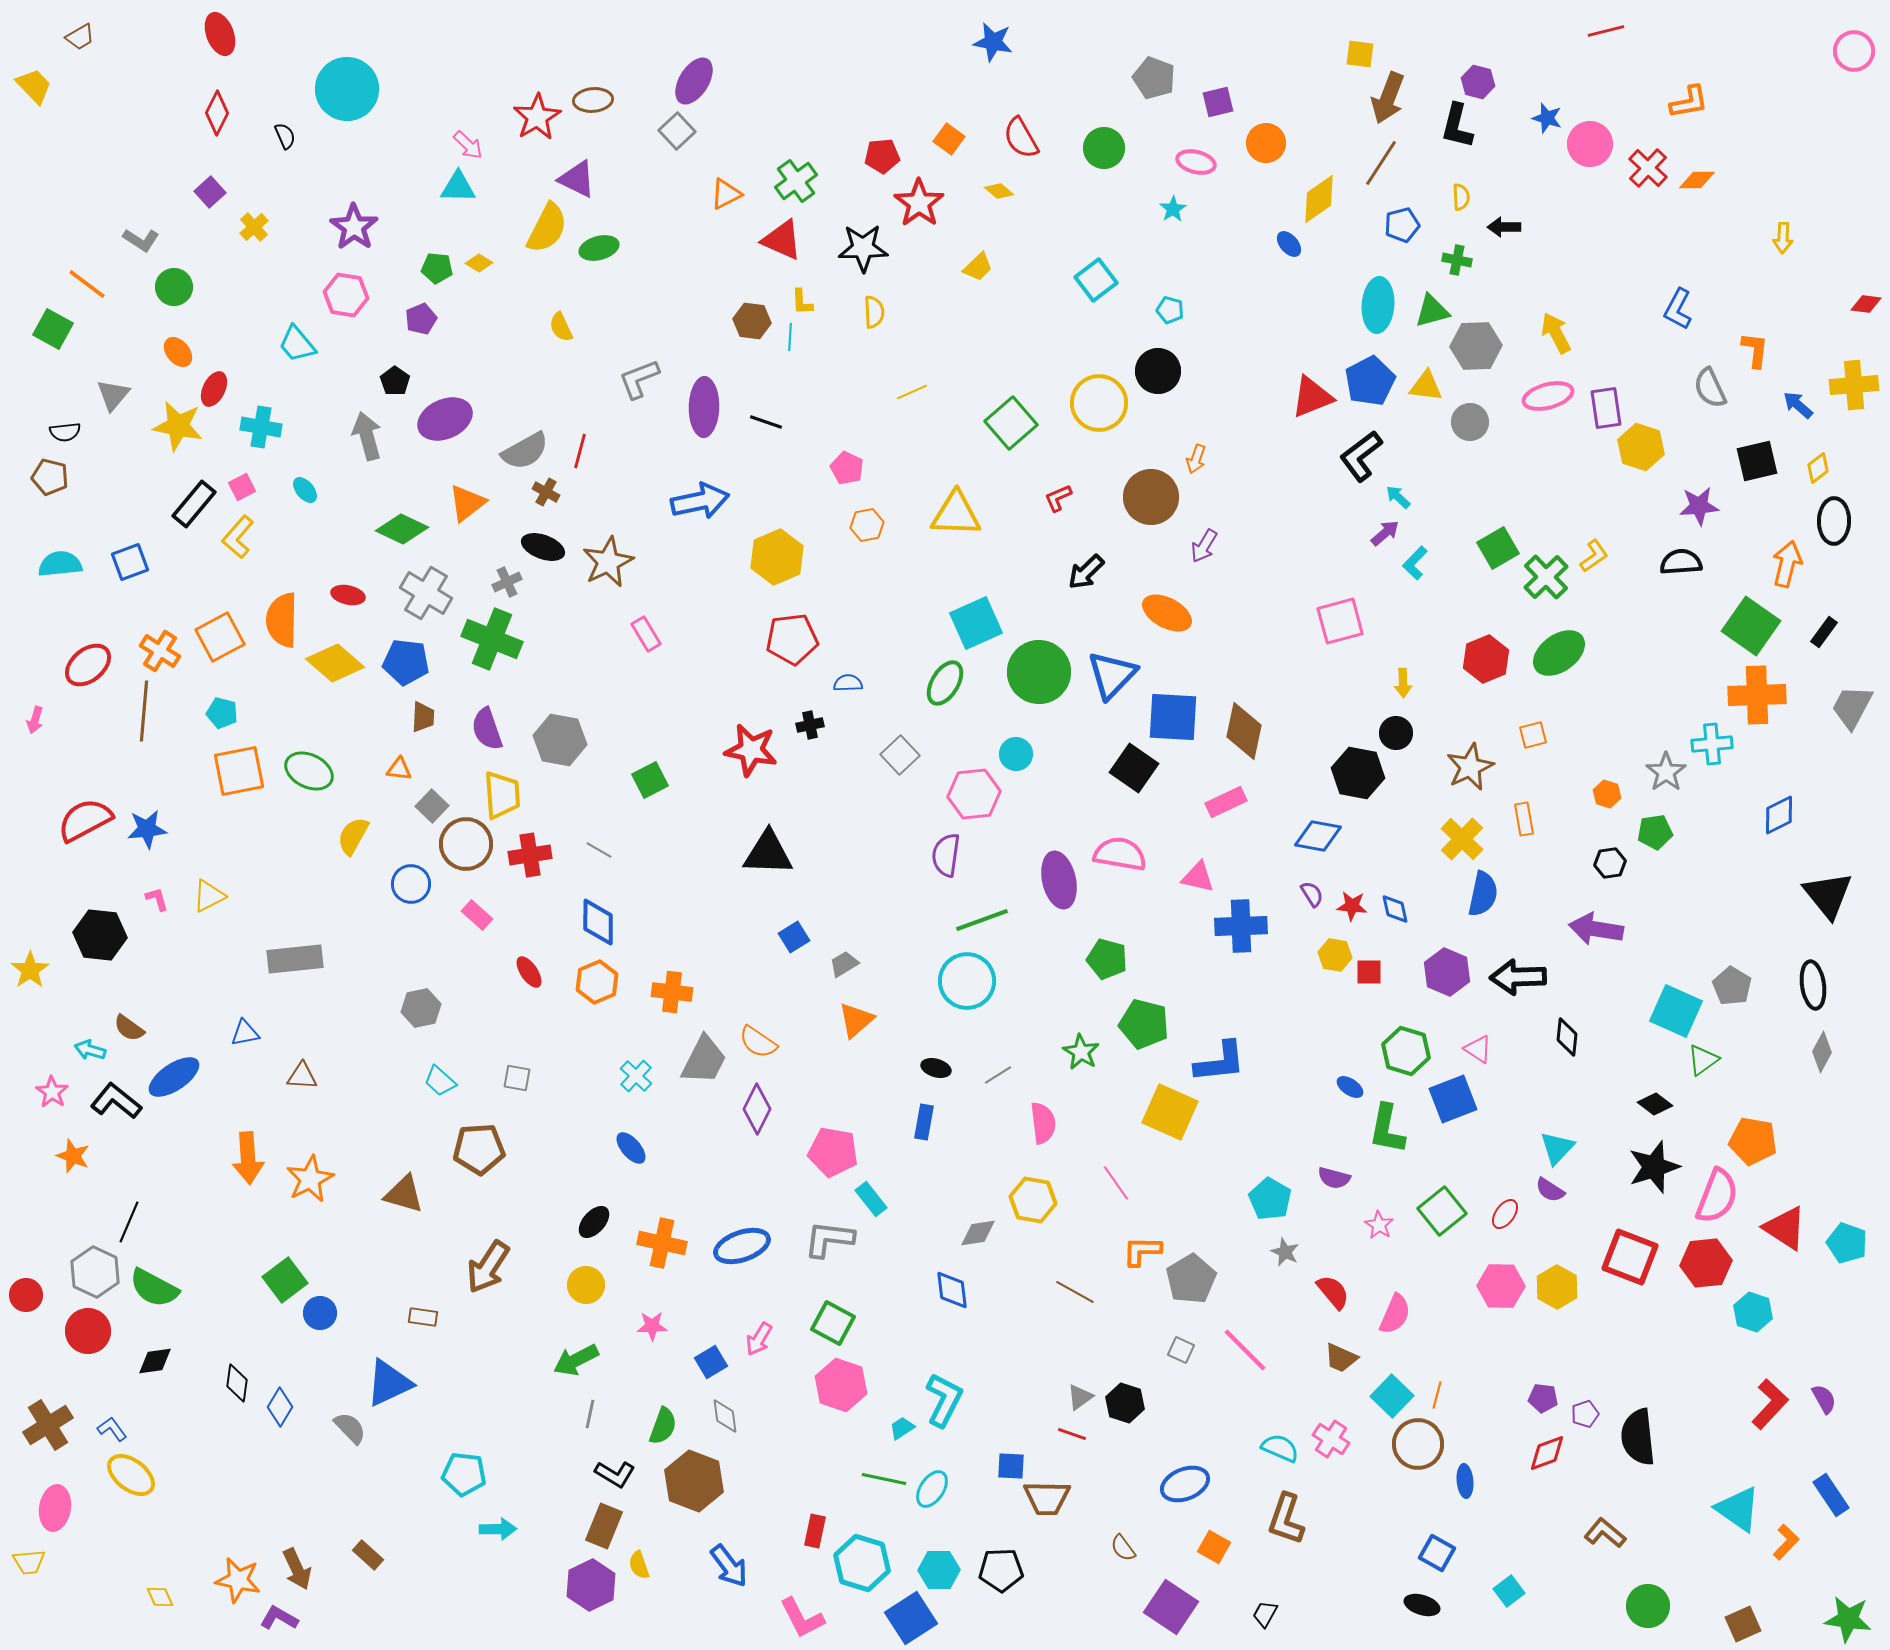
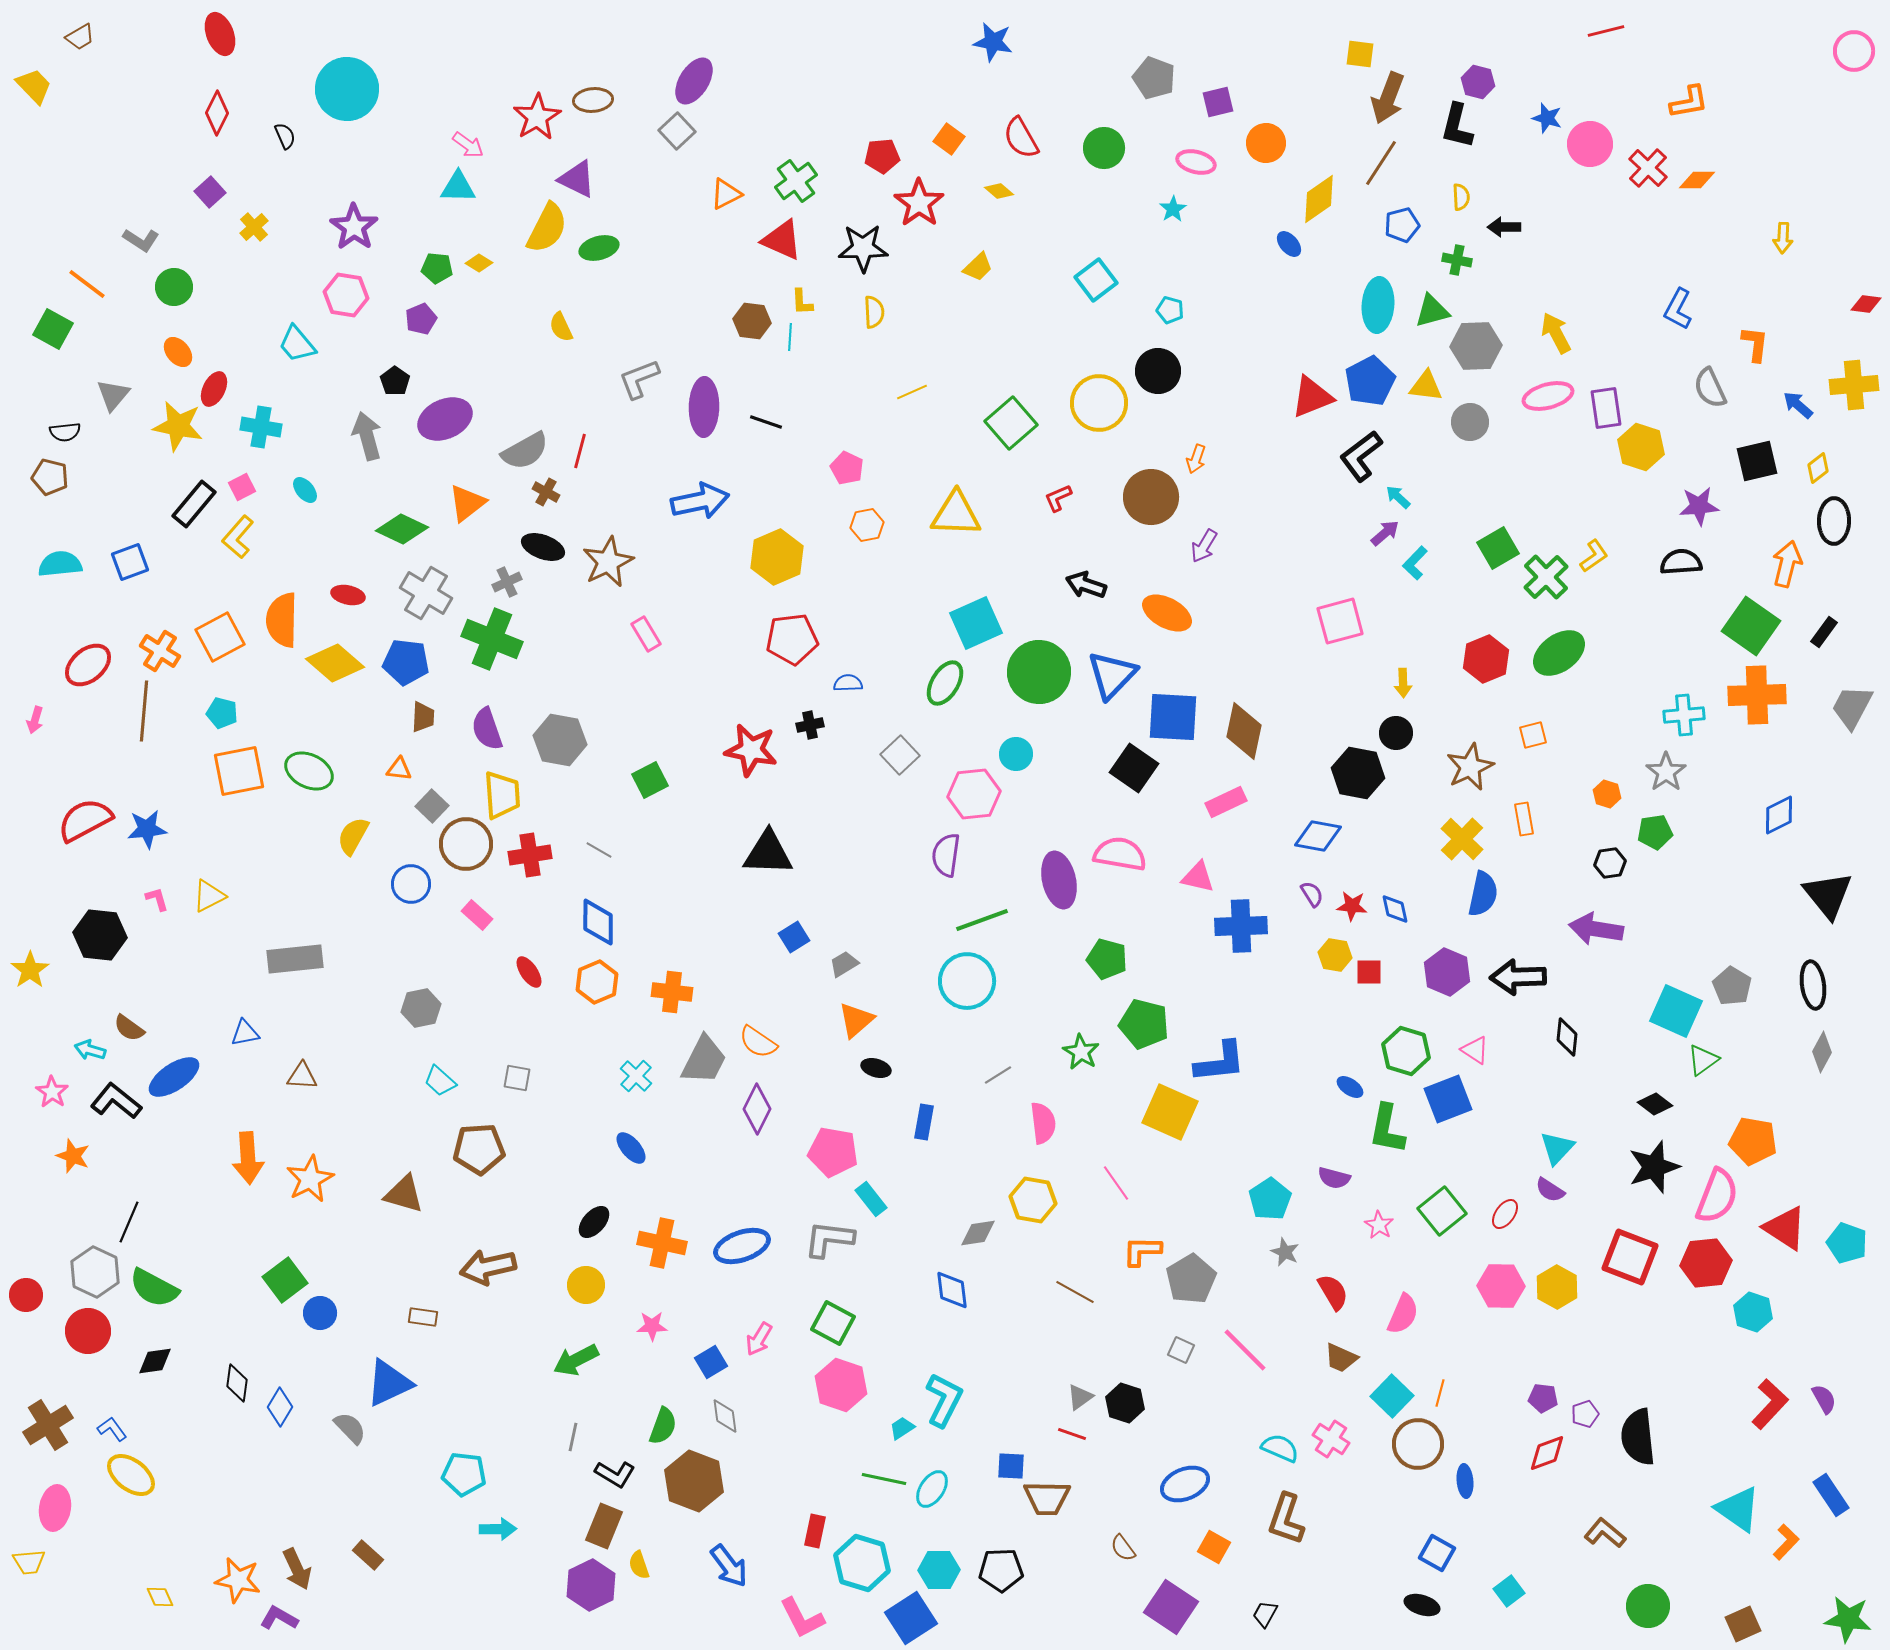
pink arrow at (468, 145): rotated 8 degrees counterclockwise
orange L-shape at (1755, 350): moved 6 px up
black arrow at (1086, 572): moved 13 px down; rotated 63 degrees clockwise
cyan cross at (1712, 744): moved 28 px left, 29 px up
pink triangle at (1478, 1049): moved 3 px left, 1 px down
black ellipse at (936, 1068): moved 60 px left
blue square at (1453, 1099): moved 5 px left
cyan pentagon at (1270, 1199): rotated 9 degrees clockwise
brown arrow at (488, 1267): rotated 44 degrees clockwise
red semicircle at (1333, 1292): rotated 9 degrees clockwise
pink semicircle at (1395, 1314): moved 8 px right
orange line at (1437, 1395): moved 3 px right, 2 px up
gray line at (590, 1414): moved 17 px left, 23 px down
